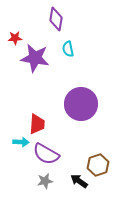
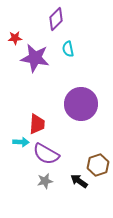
purple diamond: rotated 35 degrees clockwise
